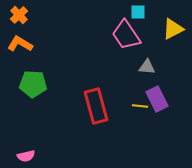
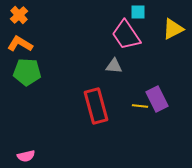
gray triangle: moved 33 px left, 1 px up
green pentagon: moved 6 px left, 12 px up
